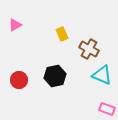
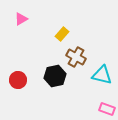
pink triangle: moved 6 px right, 6 px up
yellow rectangle: rotated 64 degrees clockwise
brown cross: moved 13 px left, 8 px down
cyan triangle: rotated 10 degrees counterclockwise
red circle: moved 1 px left
